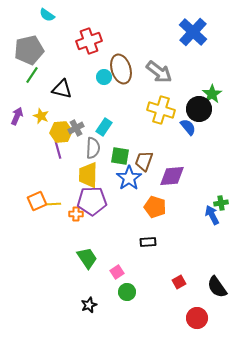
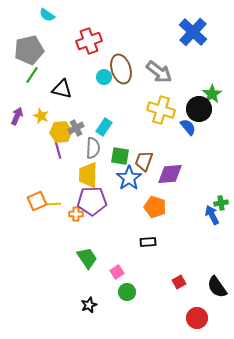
purple diamond: moved 2 px left, 2 px up
